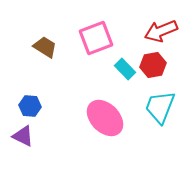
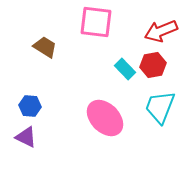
pink square: moved 16 px up; rotated 28 degrees clockwise
purple triangle: moved 3 px right, 1 px down
